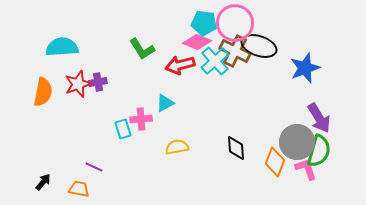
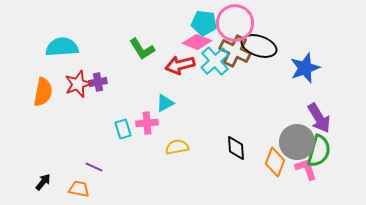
pink cross: moved 6 px right, 4 px down
